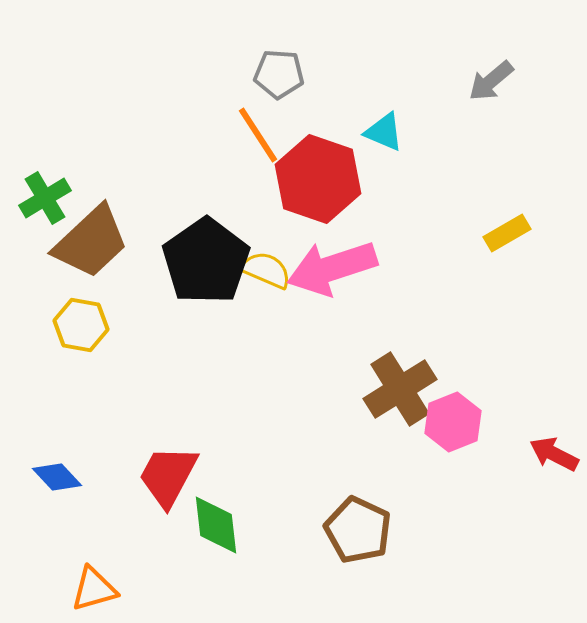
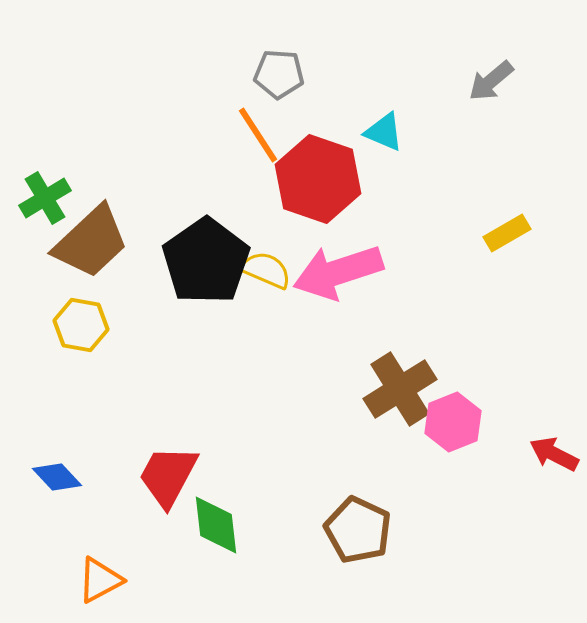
pink arrow: moved 6 px right, 4 px down
orange triangle: moved 6 px right, 9 px up; rotated 12 degrees counterclockwise
